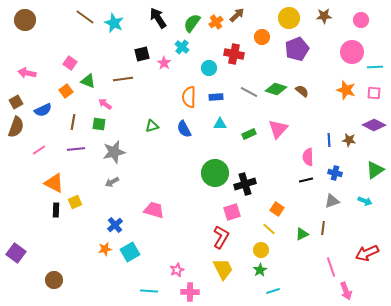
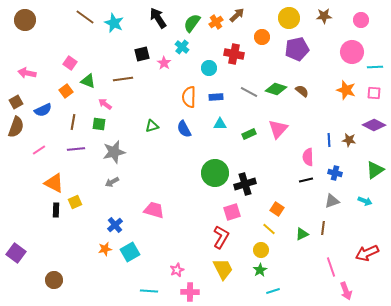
purple pentagon at (297, 49): rotated 10 degrees clockwise
